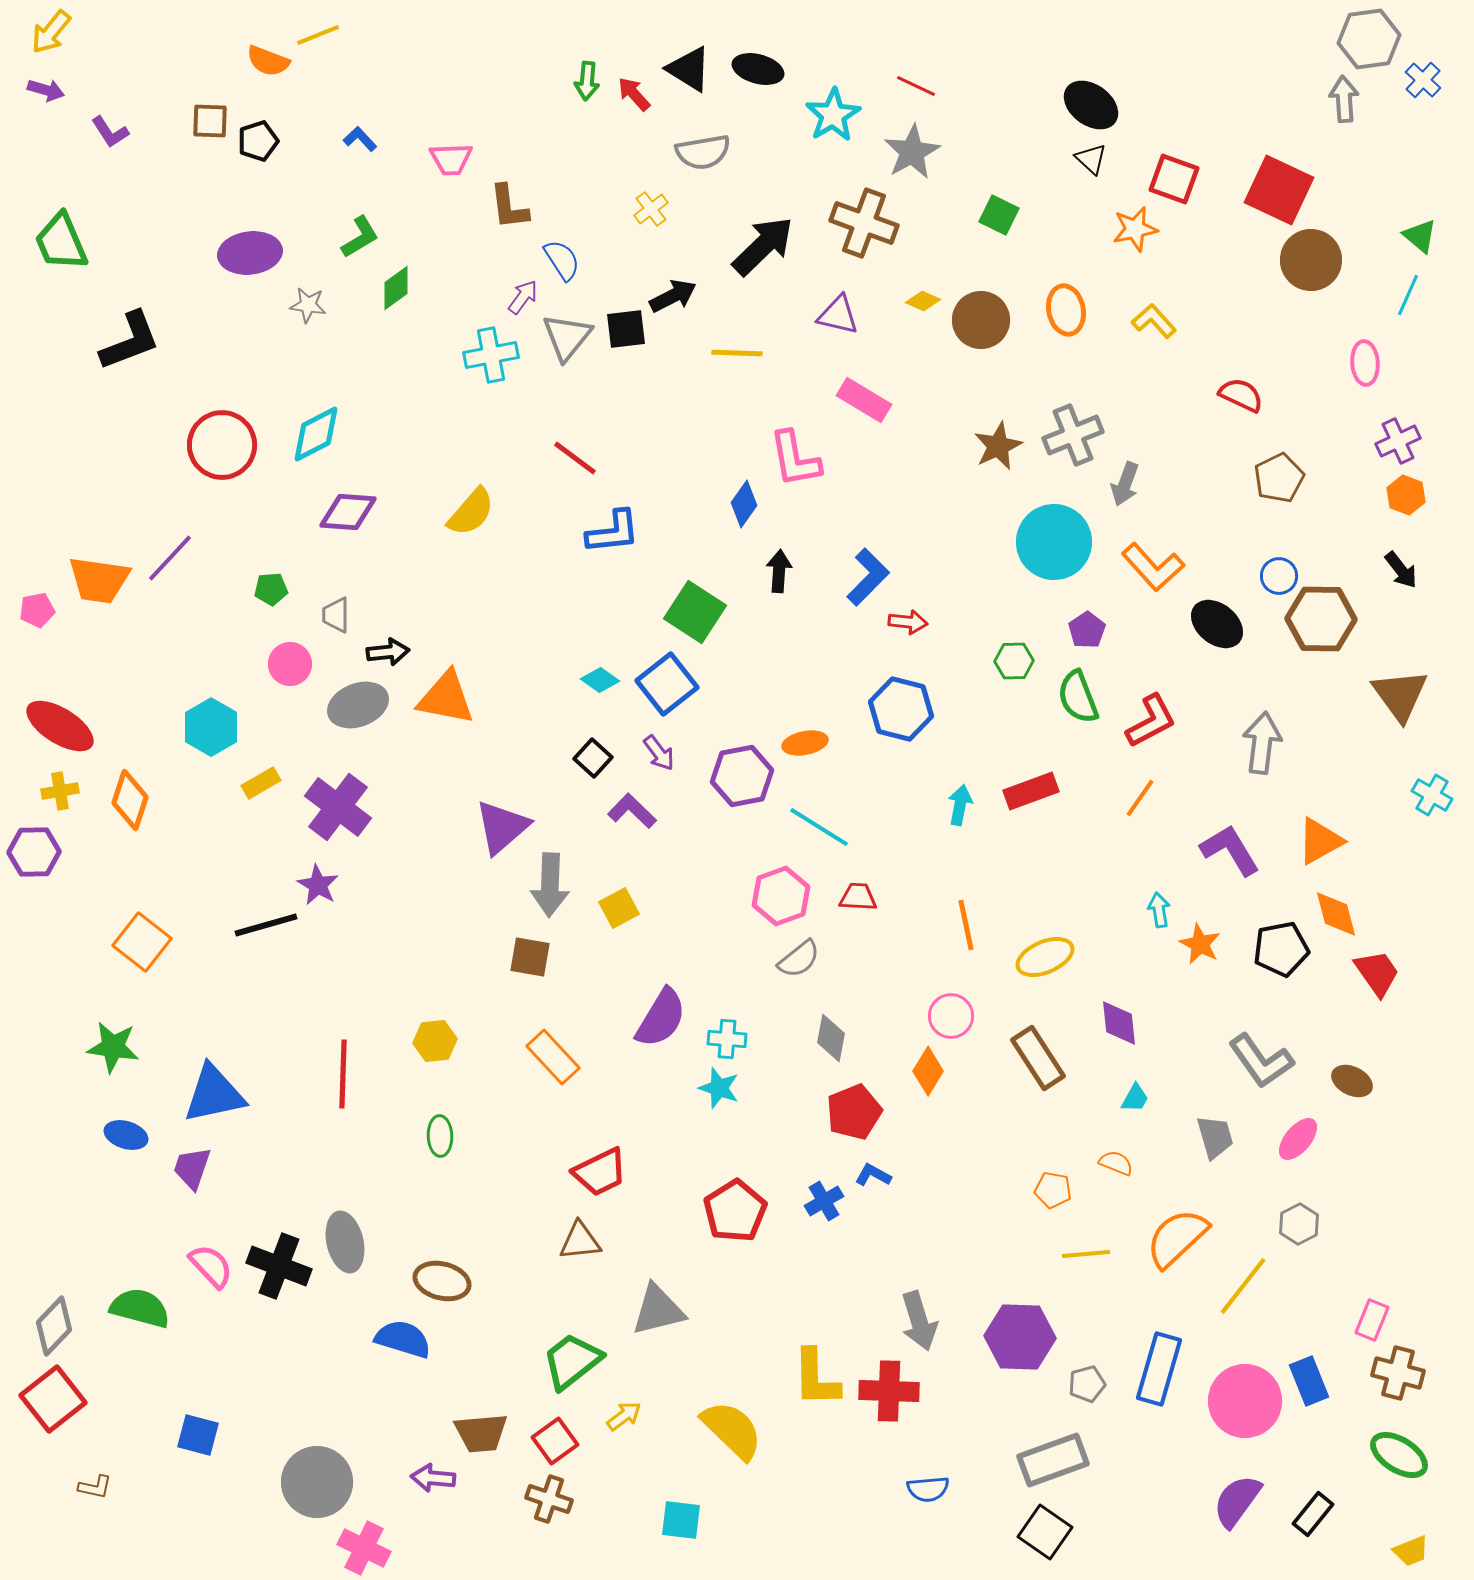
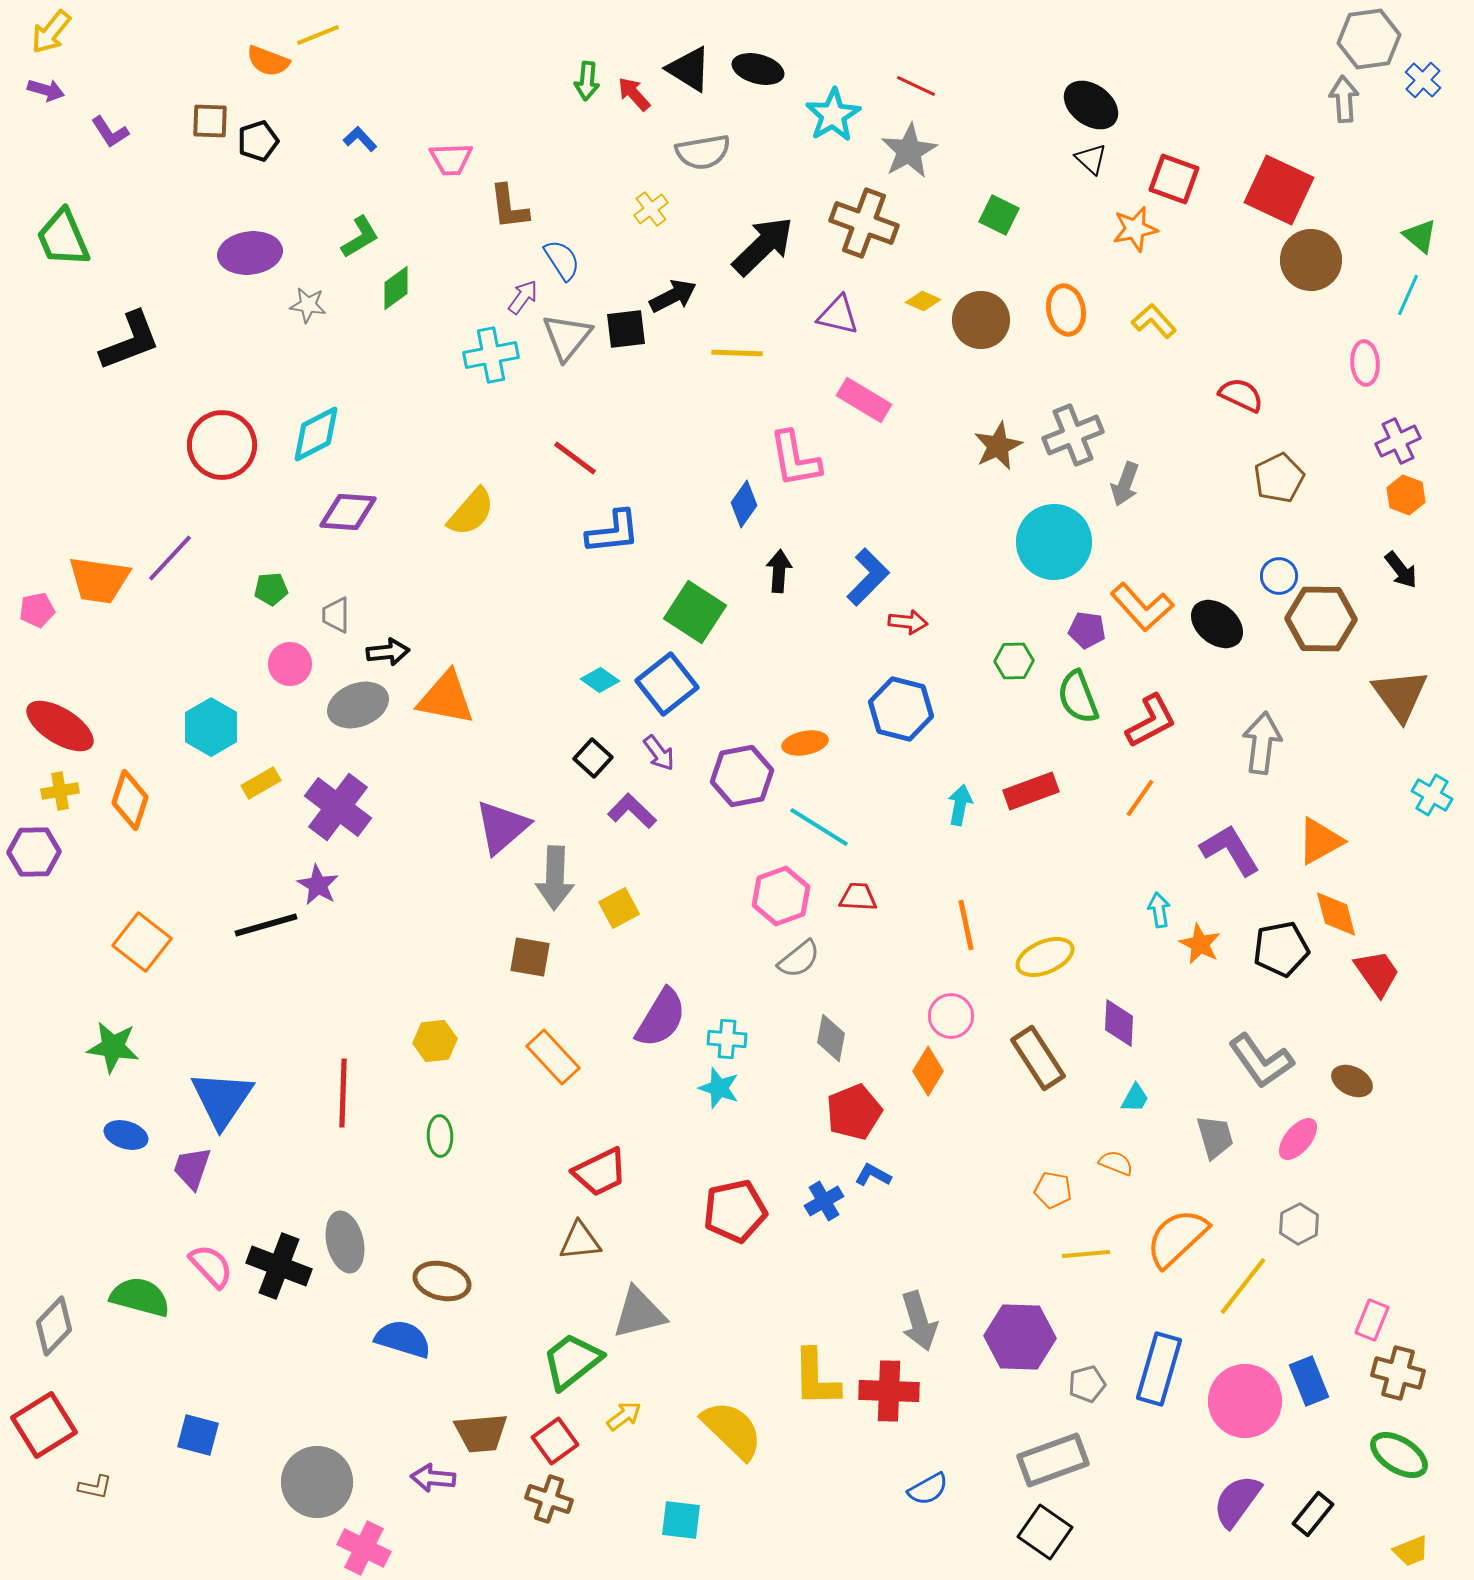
gray star at (912, 152): moved 3 px left, 1 px up
green trapezoid at (61, 242): moved 2 px right, 4 px up
orange L-shape at (1153, 567): moved 11 px left, 40 px down
purple pentagon at (1087, 630): rotated 30 degrees counterclockwise
gray arrow at (550, 885): moved 5 px right, 7 px up
purple diamond at (1119, 1023): rotated 9 degrees clockwise
red line at (343, 1074): moved 19 px down
blue triangle at (214, 1094): moved 8 px right, 5 px down; rotated 44 degrees counterclockwise
red pentagon at (735, 1211): rotated 20 degrees clockwise
green semicircle at (140, 1308): moved 11 px up
gray triangle at (658, 1310): moved 19 px left, 3 px down
red square at (53, 1399): moved 9 px left, 26 px down; rotated 6 degrees clockwise
blue semicircle at (928, 1489): rotated 24 degrees counterclockwise
